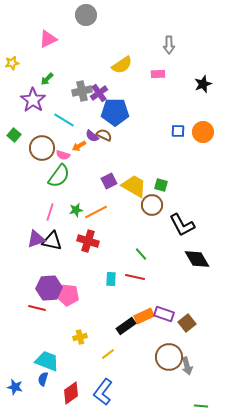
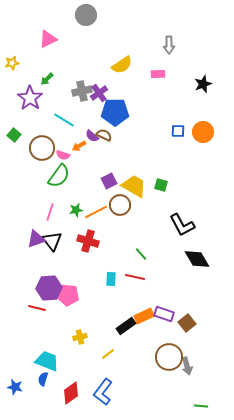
purple star at (33, 100): moved 3 px left, 2 px up
brown circle at (152, 205): moved 32 px left
black triangle at (52, 241): rotated 40 degrees clockwise
